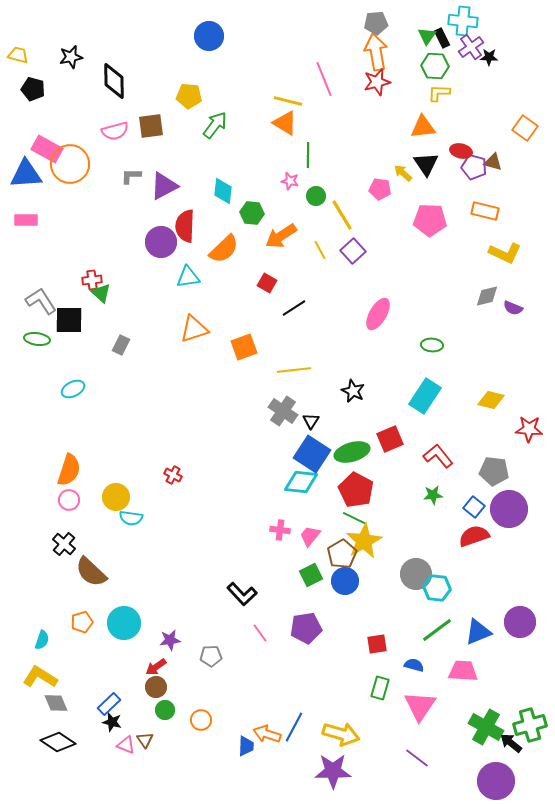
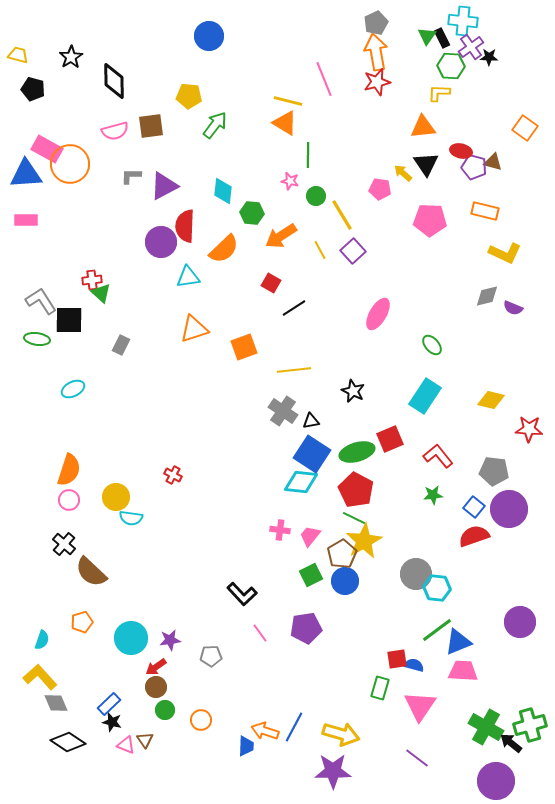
gray pentagon at (376, 23): rotated 20 degrees counterclockwise
black star at (71, 57): rotated 20 degrees counterclockwise
green hexagon at (435, 66): moved 16 px right
red square at (267, 283): moved 4 px right
green ellipse at (432, 345): rotated 45 degrees clockwise
black triangle at (311, 421): rotated 48 degrees clockwise
green ellipse at (352, 452): moved 5 px right
cyan circle at (124, 623): moved 7 px right, 15 px down
blue triangle at (478, 632): moved 20 px left, 10 px down
red square at (377, 644): moved 20 px right, 15 px down
yellow L-shape at (40, 677): rotated 16 degrees clockwise
orange arrow at (267, 734): moved 2 px left, 3 px up
black diamond at (58, 742): moved 10 px right
